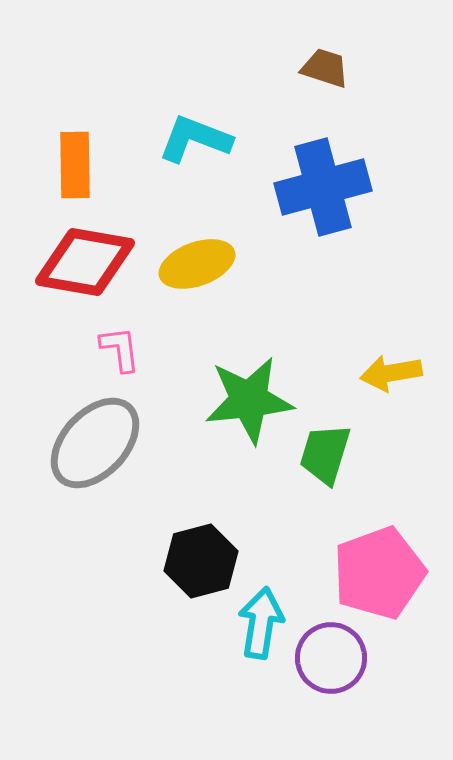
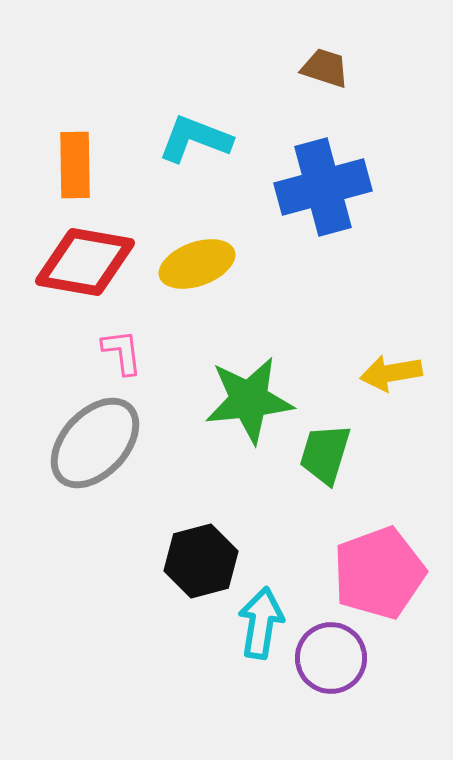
pink L-shape: moved 2 px right, 3 px down
